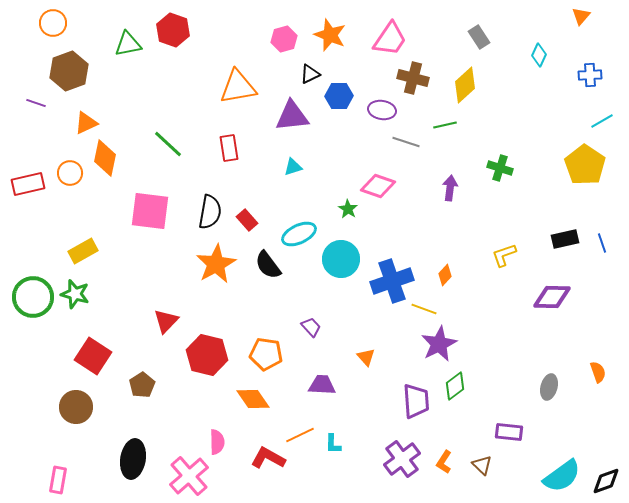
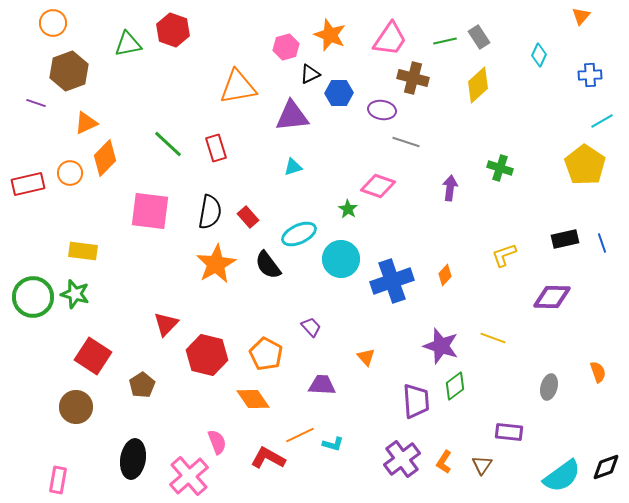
pink hexagon at (284, 39): moved 2 px right, 8 px down
yellow diamond at (465, 85): moved 13 px right
blue hexagon at (339, 96): moved 3 px up
green line at (445, 125): moved 84 px up
red rectangle at (229, 148): moved 13 px left; rotated 8 degrees counterclockwise
orange diamond at (105, 158): rotated 33 degrees clockwise
red rectangle at (247, 220): moved 1 px right, 3 px up
yellow rectangle at (83, 251): rotated 36 degrees clockwise
yellow line at (424, 309): moved 69 px right, 29 px down
red triangle at (166, 321): moved 3 px down
purple star at (439, 344): moved 2 px right, 2 px down; rotated 27 degrees counterclockwise
orange pentagon at (266, 354): rotated 20 degrees clockwise
pink semicircle at (217, 442): rotated 20 degrees counterclockwise
cyan L-shape at (333, 444): rotated 75 degrees counterclockwise
brown triangle at (482, 465): rotated 20 degrees clockwise
black diamond at (606, 481): moved 14 px up
